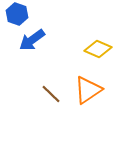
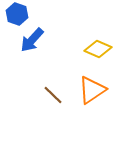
blue arrow: rotated 12 degrees counterclockwise
orange triangle: moved 4 px right
brown line: moved 2 px right, 1 px down
